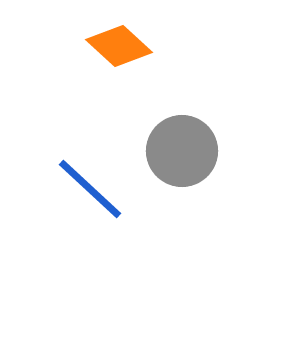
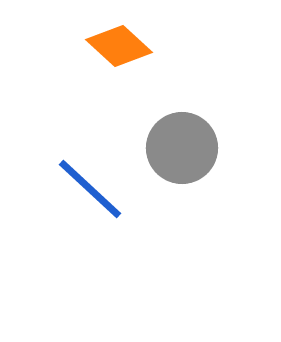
gray circle: moved 3 px up
